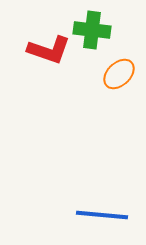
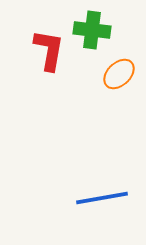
red L-shape: rotated 99 degrees counterclockwise
blue line: moved 17 px up; rotated 15 degrees counterclockwise
